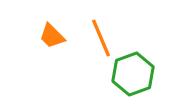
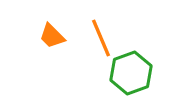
green hexagon: moved 2 px left, 1 px up
